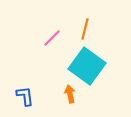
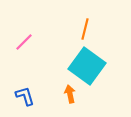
pink line: moved 28 px left, 4 px down
blue L-shape: rotated 10 degrees counterclockwise
